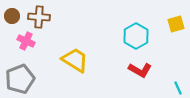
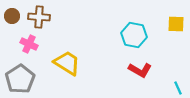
yellow square: rotated 18 degrees clockwise
cyan hexagon: moved 2 px left, 1 px up; rotated 20 degrees counterclockwise
pink cross: moved 3 px right, 3 px down
yellow trapezoid: moved 8 px left, 3 px down
gray pentagon: rotated 12 degrees counterclockwise
